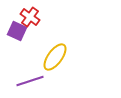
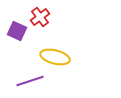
red cross: moved 10 px right; rotated 18 degrees clockwise
yellow ellipse: rotated 68 degrees clockwise
